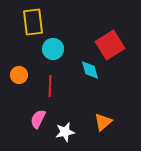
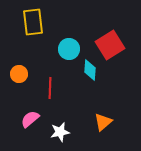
cyan circle: moved 16 px right
cyan diamond: rotated 20 degrees clockwise
orange circle: moved 1 px up
red line: moved 2 px down
pink semicircle: moved 8 px left; rotated 24 degrees clockwise
white star: moved 5 px left
